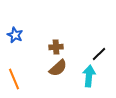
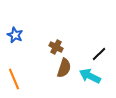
brown cross: rotated 32 degrees clockwise
brown semicircle: moved 6 px right; rotated 30 degrees counterclockwise
cyan arrow: moved 1 px right; rotated 70 degrees counterclockwise
